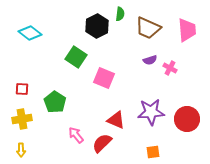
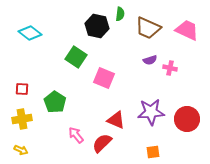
black hexagon: rotated 20 degrees counterclockwise
pink trapezoid: rotated 60 degrees counterclockwise
pink cross: rotated 16 degrees counterclockwise
yellow arrow: rotated 64 degrees counterclockwise
